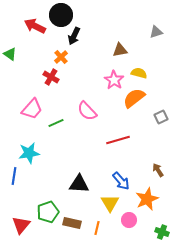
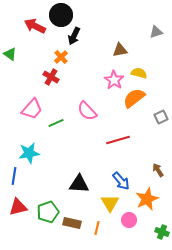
red triangle: moved 3 px left, 18 px up; rotated 36 degrees clockwise
